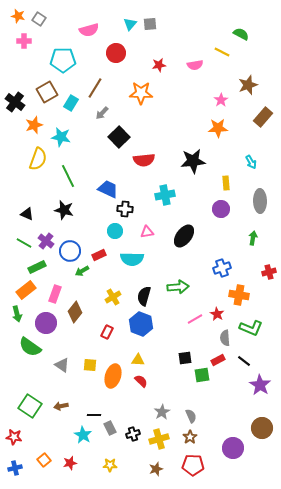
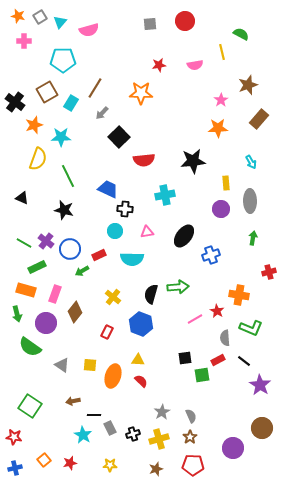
gray square at (39, 19): moved 1 px right, 2 px up; rotated 24 degrees clockwise
cyan triangle at (130, 24): moved 70 px left, 2 px up
yellow line at (222, 52): rotated 49 degrees clockwise
red circle at (116, 53): moved 69 px right, 32 px up
brown rectangle at (263, 117): moved 4 px left, 2 px down
cyan star at (61, 137): rotated 12 degrees counterclockwise
gray ellipse at (260, 201): moved 10 px left
black triangle at (27, 214): moved 5 px left, 16 px up
blue circle at (70, 251): moved 2 px up
blue cross at (222, 268): moved 11 px left, 13 px up
orange rectangle at (26, 290): rotated 54 degrees clockwise
black semicircle at (144, 296): moved 7 px right, 2 px up
yellow cross at (113, 297): rotated 21 degrees counterclockwise
red star at (217, 314): moved 3 px up
brown arrow at (61, 406): moved 12 px right, 5 px up
